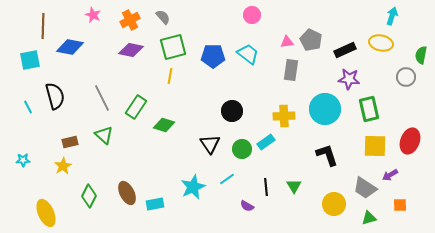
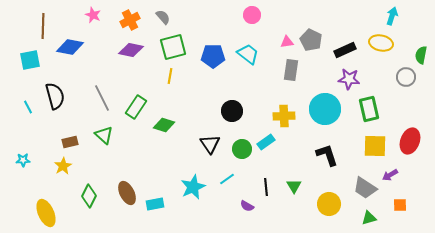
yellow circle at (334, 204): moved 5 px left
